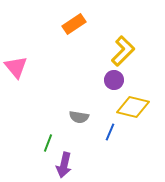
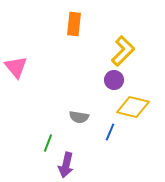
orange rectangle: rotated 50 degrees counterclockwise
purple arrow: moved 2 px right
